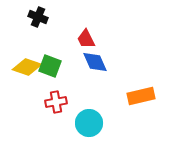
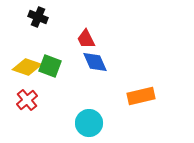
red cross: moved 29 px left, 2 px up; rotated 30 degrees counterclockwise
